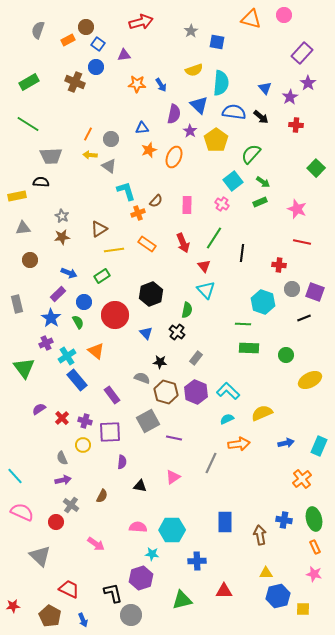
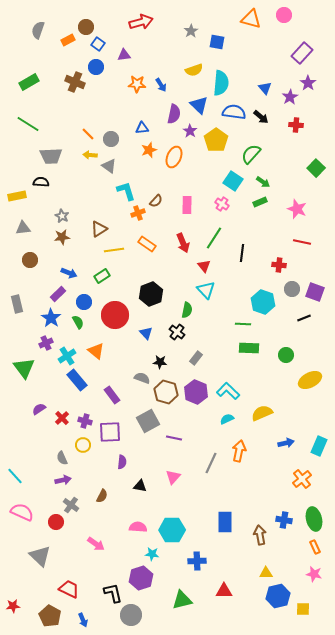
orange line at (88, 134): rotated 72 degrees counterclockwise
cyan square at (233, 181): rotated 18 degrees counterclockwise
orange arrow at (239, 444): moved 7 px down; rotated 70 degrees counterclockwise
pink triangle at (173, 477): rotated 14 degrees counterclockwise
